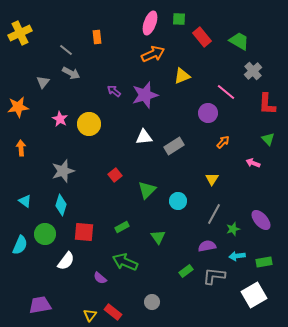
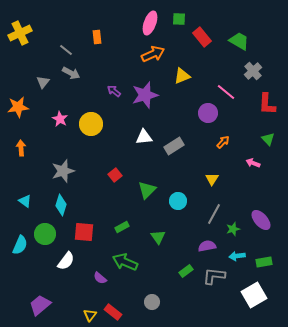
yellow circle at (89, 124): moved 2 px right
purple trapezoid at (40, 305): rotated 30 degrees counterclockwise
